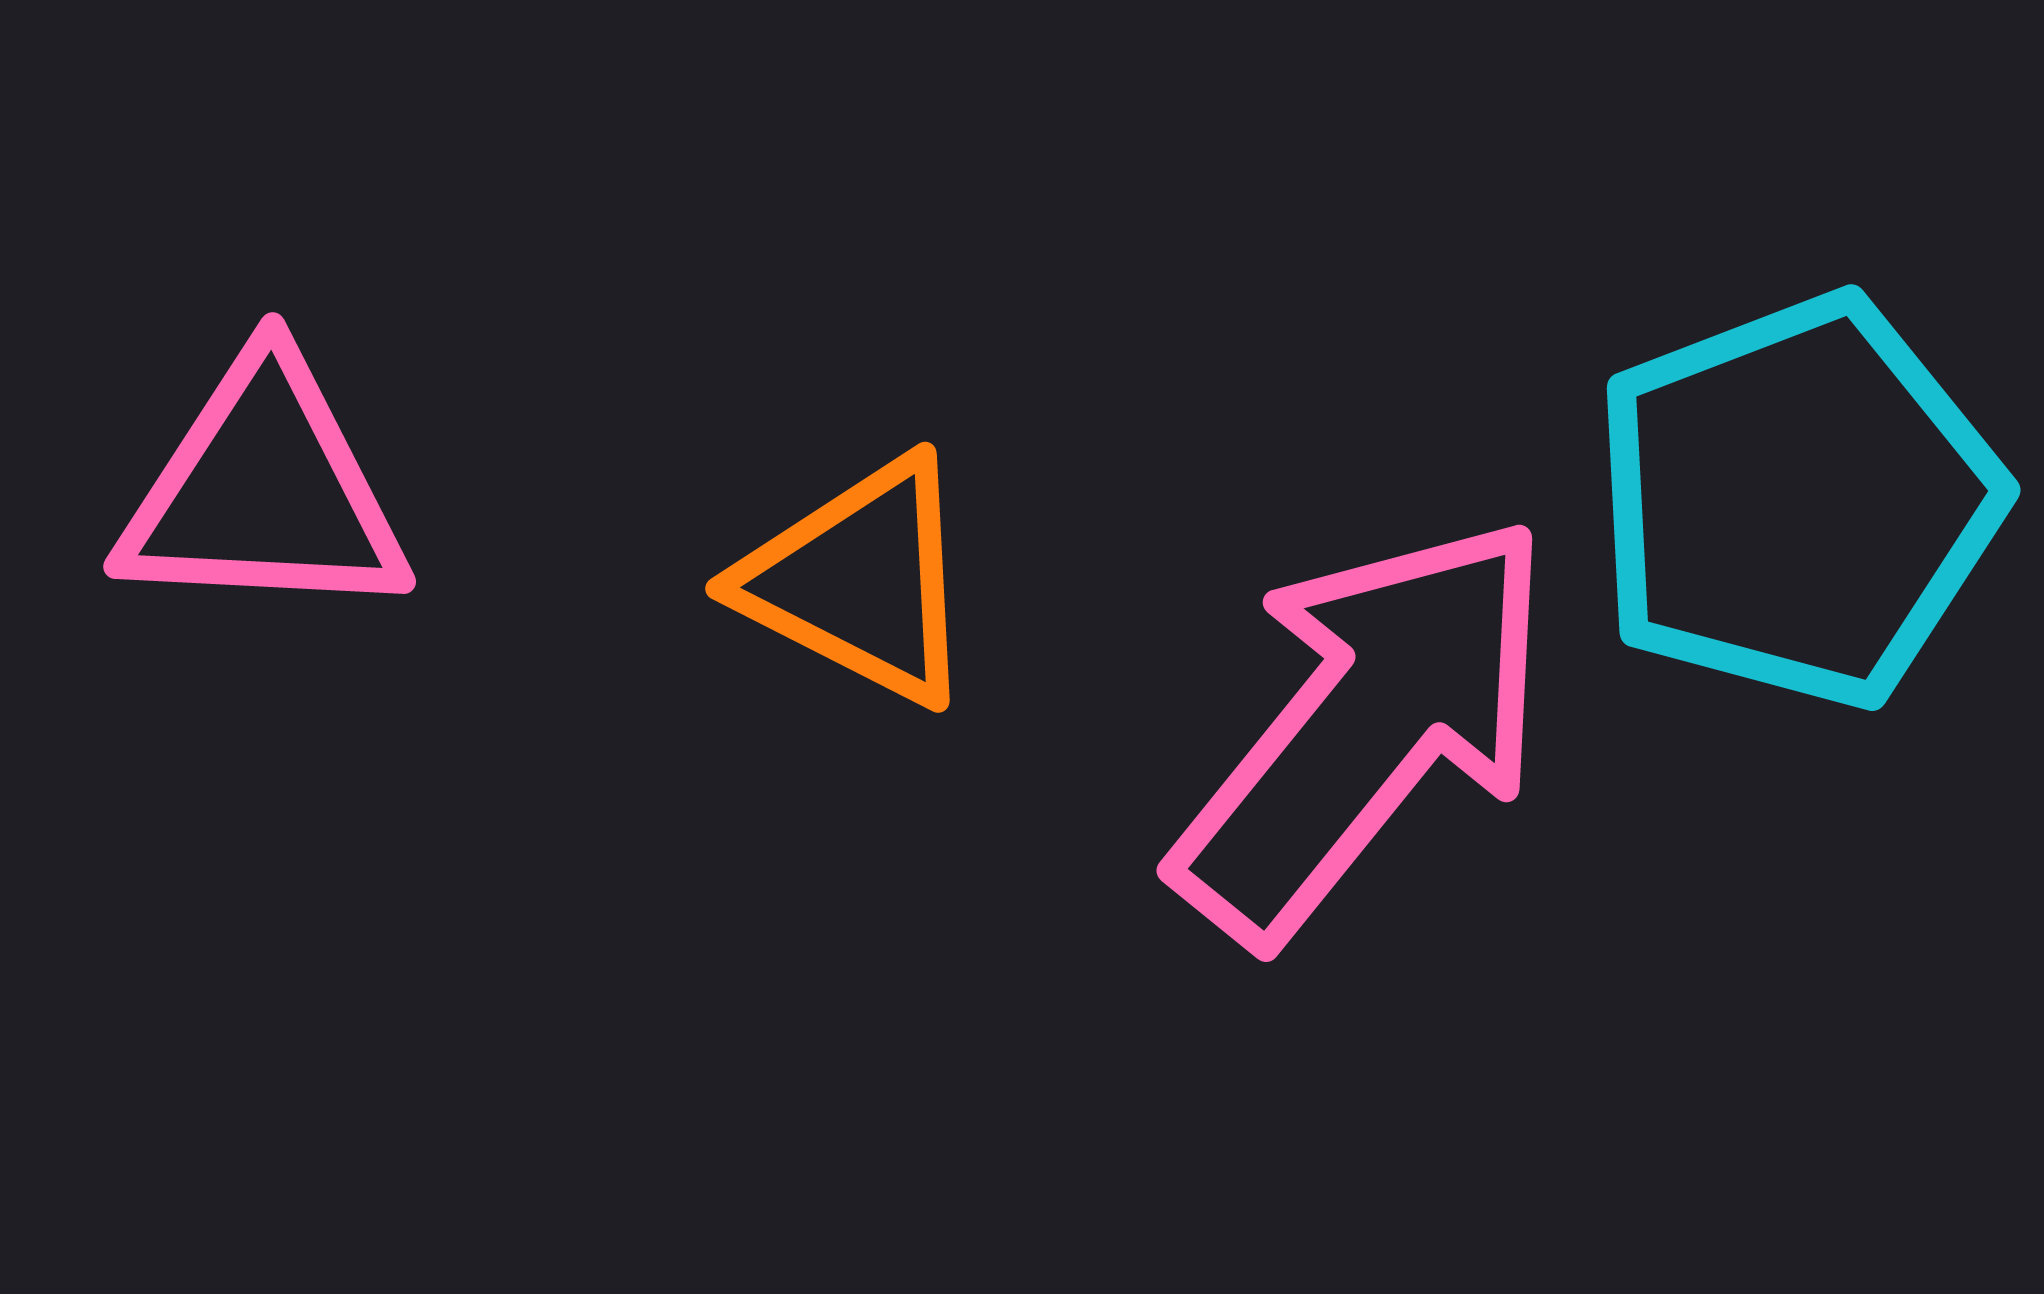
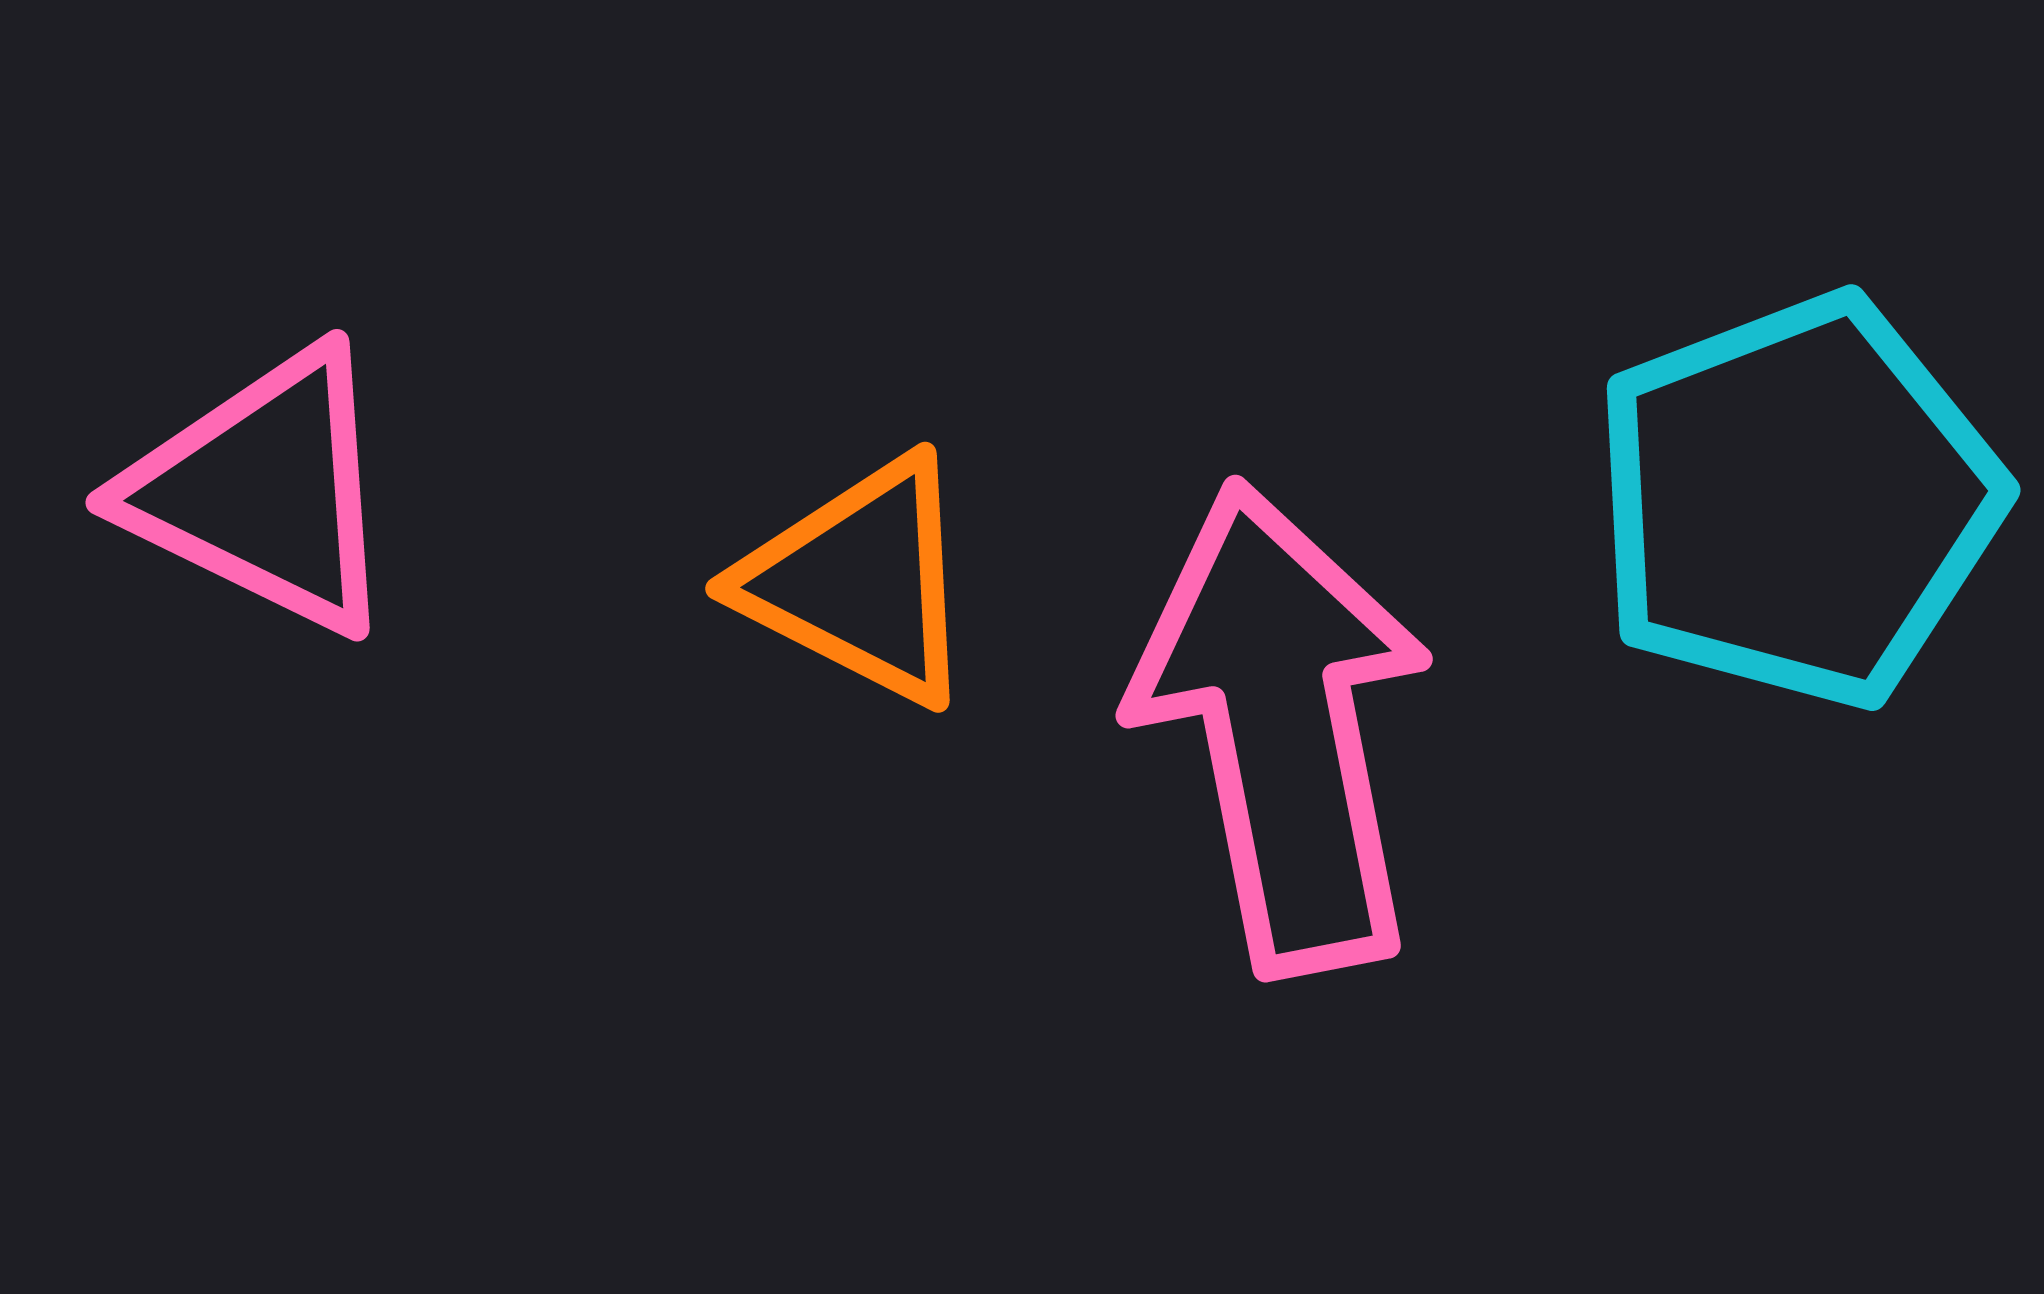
pink triangle: rotated 23 degrees clockwise
pink arrow: moved 83 px left; rotated 50 degrees counterclockwise
